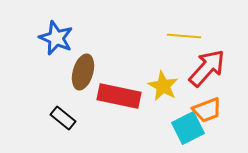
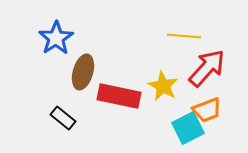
blue star: rotated 16 degrees clockwise
